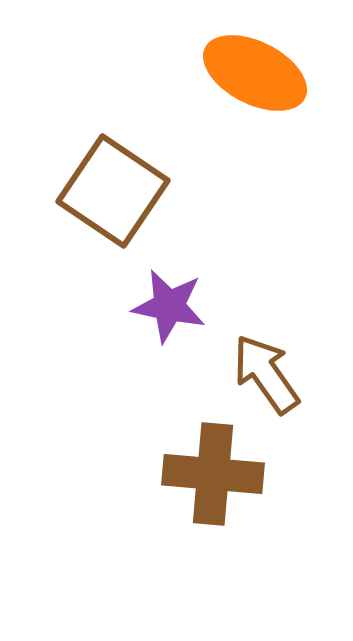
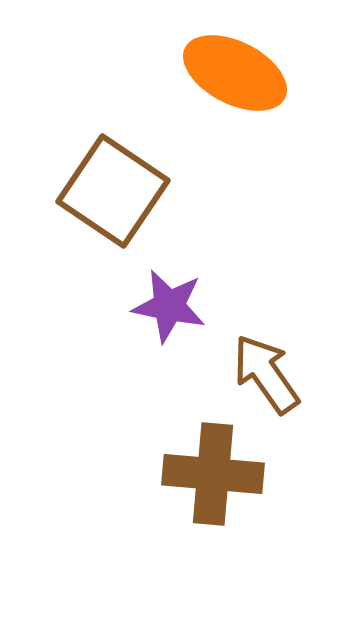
orange ellipse: moved 20 px left
